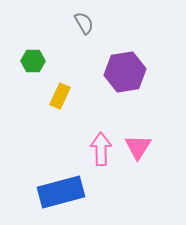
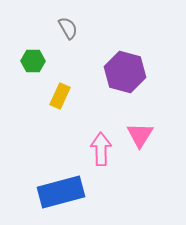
gray semicircle: moved 16 px left, 5 px down
purple hexagon: rotated 24 degrees clockwise
pink triangle: moved 2 px right, 12 px up
